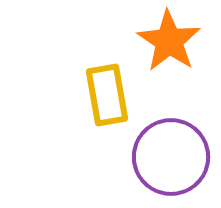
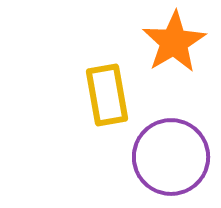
orange star: moved 5 px right, 1 px down; rotated 8 degrees clockwise
